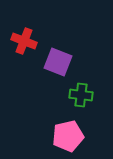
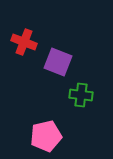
red cross: moved 1 px down
pink pentagon: moved 22 px left
